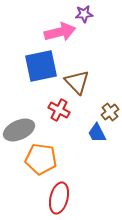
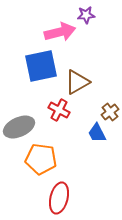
purple star: moved 2 px right, 1 px down
brown triangle: rotated 44 degrees clockwise
gray ellipse: moved 3 px up
